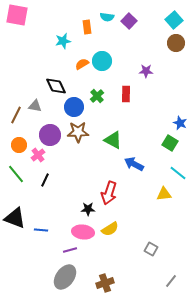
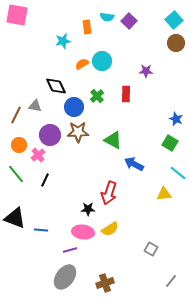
blue star: moved 4 px left, 4 px up
